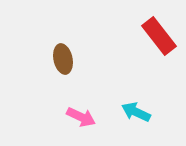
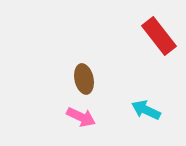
brown ellipse: moved 21 px right, 20 px down
cyan arrow: moved 10 px right, 2 px up
